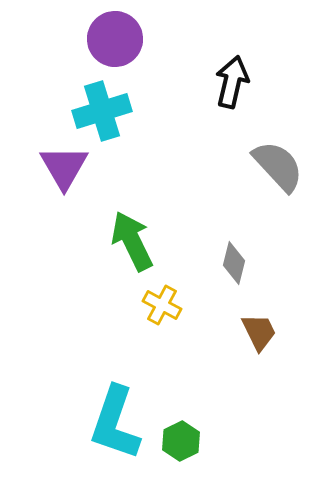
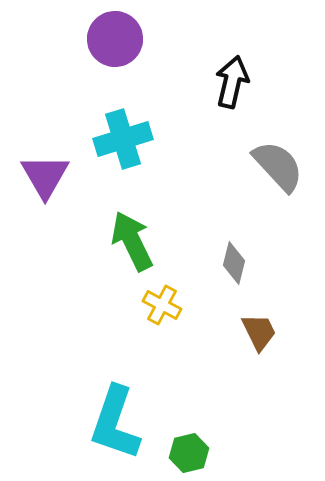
cyan cross: moved 21 px right, 28 px down
purple triangle: moved 19 px left, 9 px down
green hexagon: moved 8 px right, 12 px down; rotated 12 degrees clockwise
